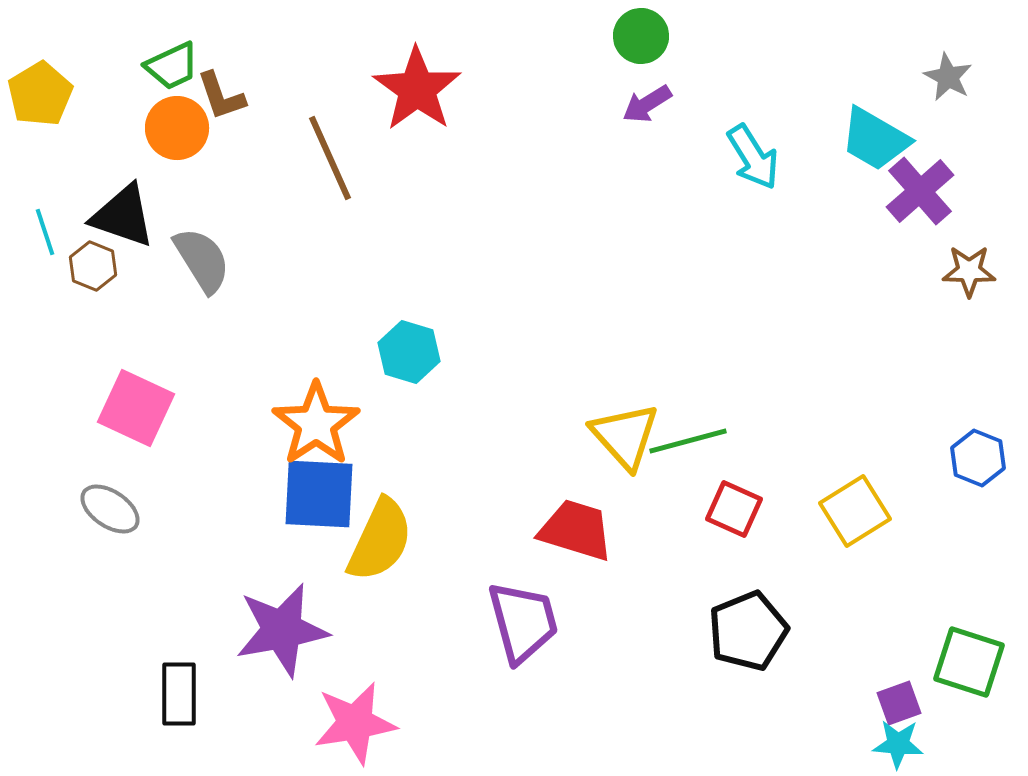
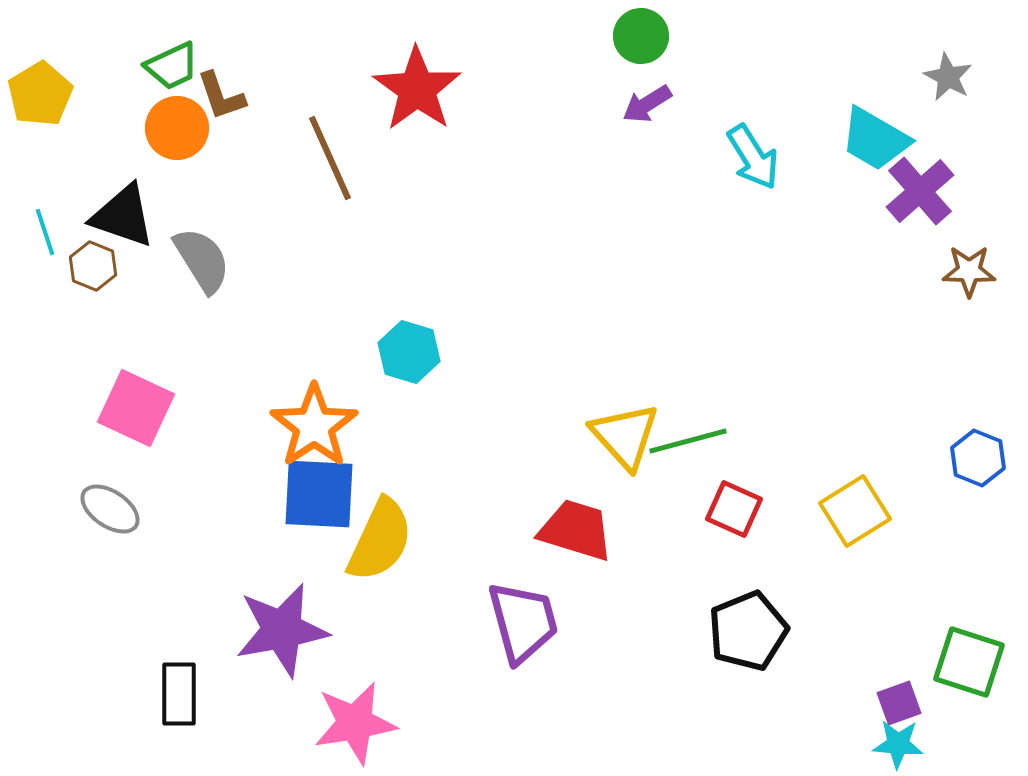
orange star: moved 2 px left, 2 px down
